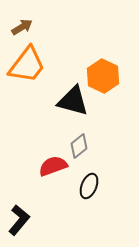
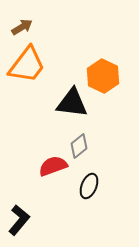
black triangle: moved 1 px left, 2 px down; rotated 8 degrees counterclockwise
